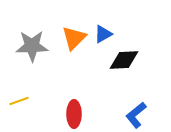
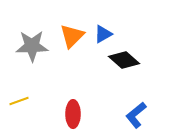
orange triangle: moved 2 px left, 2 px up
black diamond: rotated 44 degrees clockwise
red ellipse: moved 1 px left
